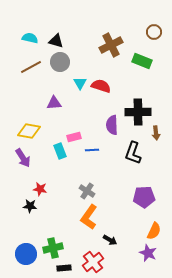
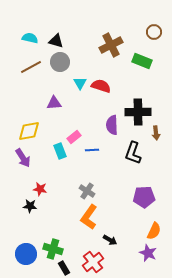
yellow diamond: rotated 20 degrees counterclockwise
pink rectangle: rotated 24 degrees counterclockwise
green cross: moved 1 px down; rotated 30 degrees clockwise
black rectangle: rotated 64 degrees clockwise
